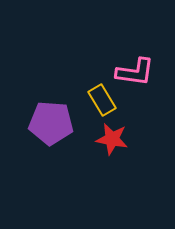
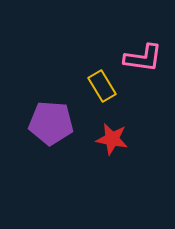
pink L-shape: moved 8 px right, 14 px up
yellow rectangle: moved 14 px up
